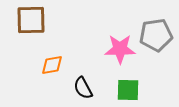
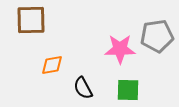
gray pentagon: moved 1 px right, 1 px down
